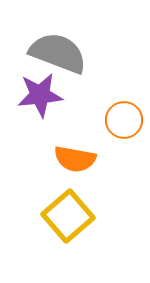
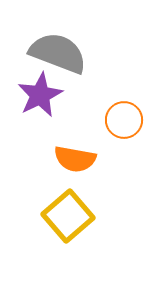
purple star: rotated 21 degrees counterclockwise
